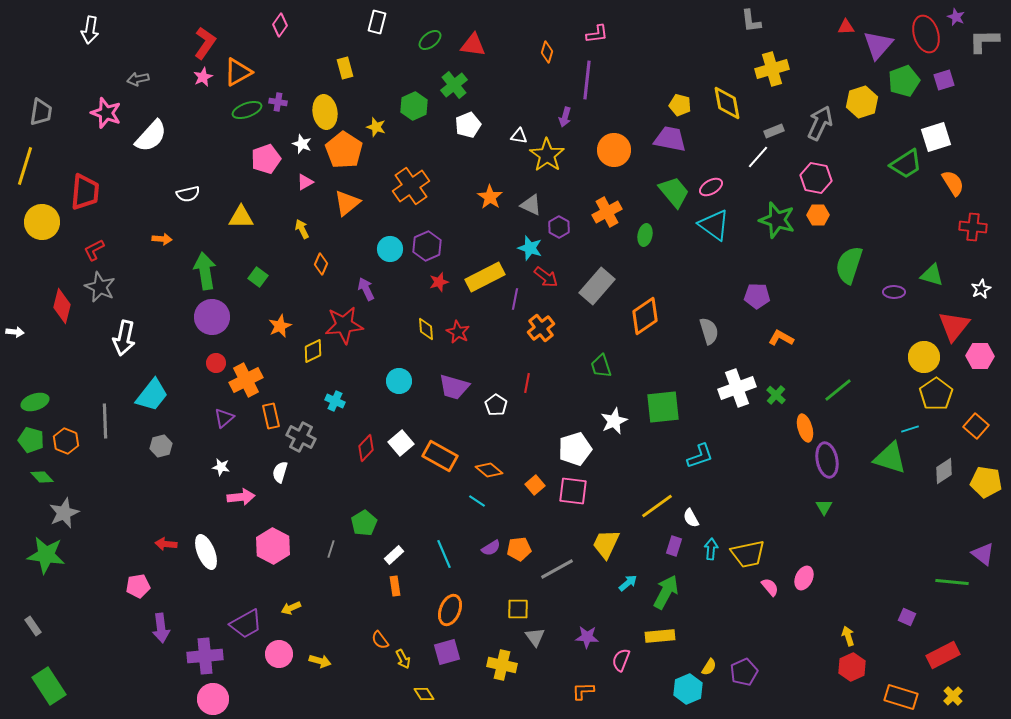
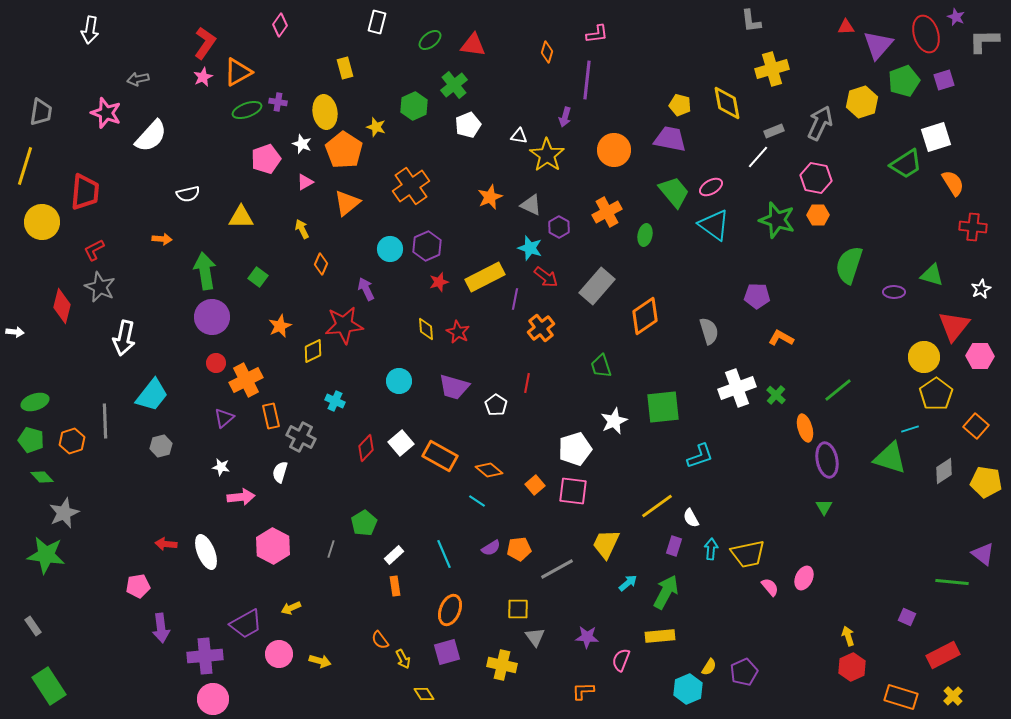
orange star at (490, 197): rotated 15 degrees clockwise
orange hexagon at (66, 441): moved 6 px right; rotated 20 degrees clockwise
